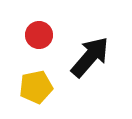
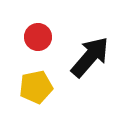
red circle: moved 1 px left, 2 px down
